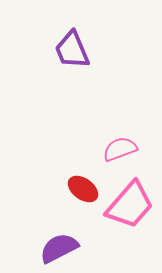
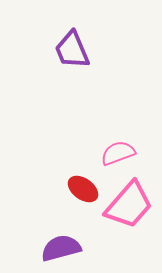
pink semicircle: moved 2 px left, 4 px down
pink trapezoid: moved 1 px left
purple semicircle: moved 2 px right; rotated 12 degrees clockwise
